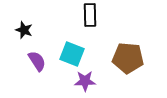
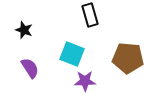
black rectangle: rotated 15 degrees counterclockwise
purple semicircle: moved 7 px left, 7 px down
